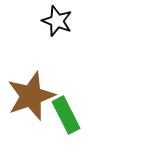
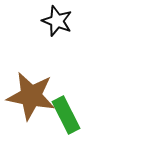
brown star: rotated 30 degrees clockwise
